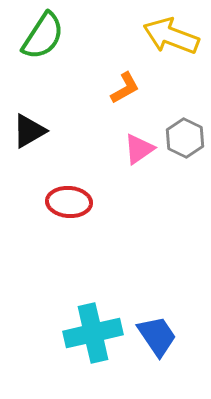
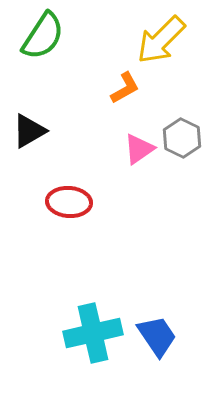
yellow arrow: moved 10 px left, 4 px down; rotated 66 degrees counterclockwise
gray hexagon: moved 3 px left
